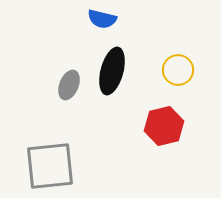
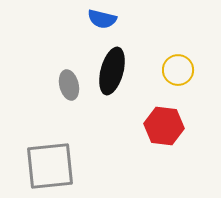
gray ellipse: rotated 36 degrees counterclockwise
red hexagon: rotated 21 degrees clockwise
